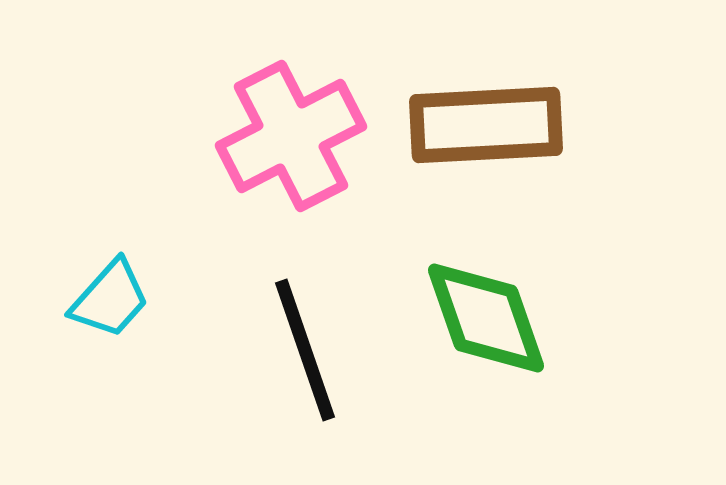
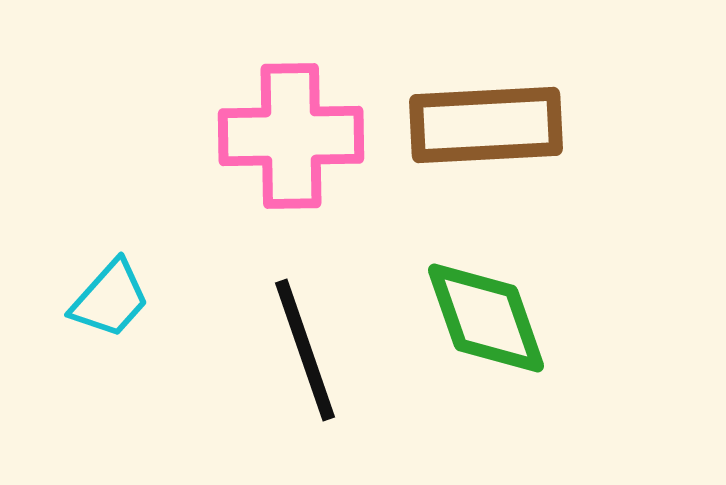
pink cross: rotated 26 degrees clockwise
